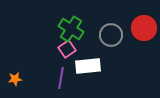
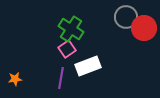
gray circle: moved 15 px right, 18 px up
white rectangle: rotated 15 degrees counterclockwise
